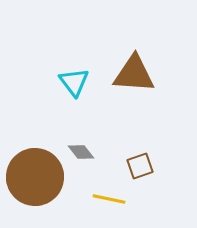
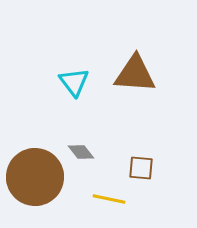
brown triangle: moved 1 px right
brown square: moved 1 px right, 2 px down; rotated 24 degrees clockwise
